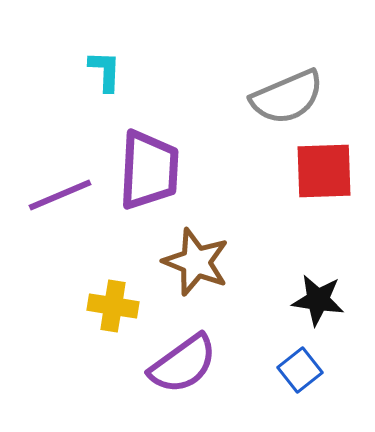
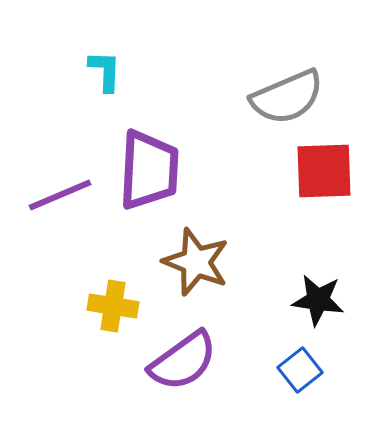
purple semicircle: moved 3 px up
